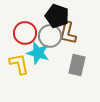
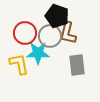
cyan star: rotated 15 degrees counterclockwise
gray rectangle: rotated 20 degrees counterclockwise
